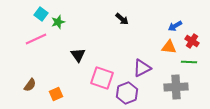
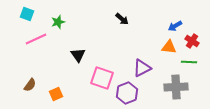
cyan square: moved 14 px left; rotated 16 degrees counterclockwise
